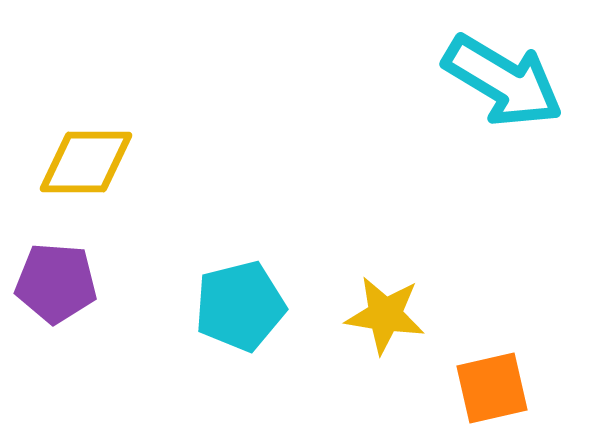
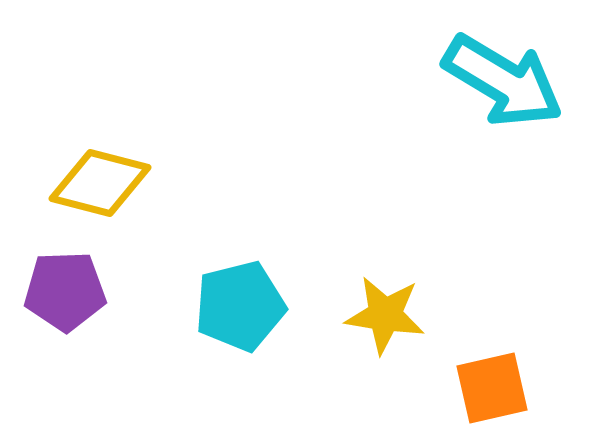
yellow diamond: moved 14 px right, 21 px down; rotated 14 degrees clockwise
purple pentagon: moved 9 px right, 8 px down; rotated 6 degrees counterclockwise
